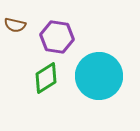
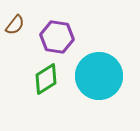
brown semicircle: rotated 65 degrees counterclockwise
green diamond: moved 1 px down
